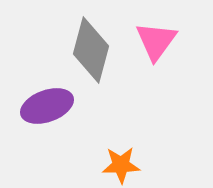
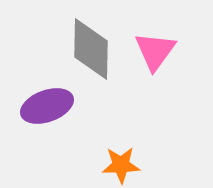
pink triangle: moved 1 px left, 10 px down
gray diamond: moved 1 px up; rotated 14 degrees counterclockwise
